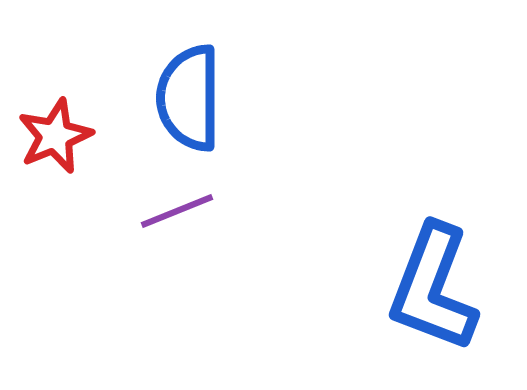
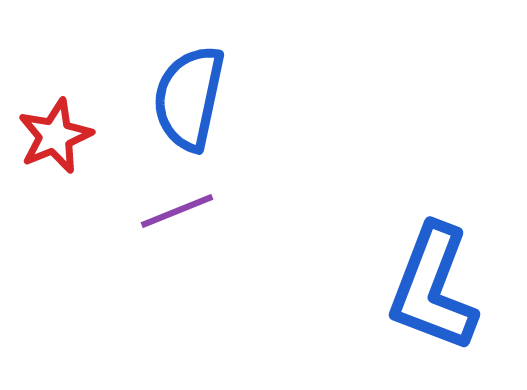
blue semicircle: rotated 12 degrees clockwise
